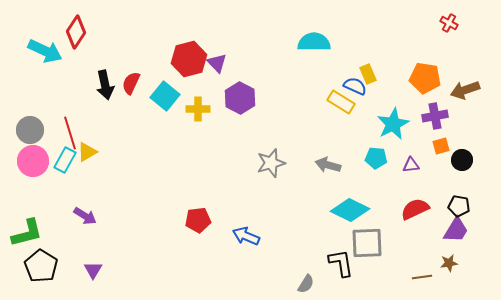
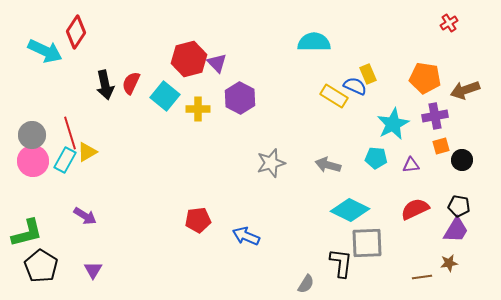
red cross at (449, 23): rotated 30 degrees clockwise
yellow rectangle at (341, 102): moved 7 px left, 6 px up
gray circle at (30, 130): moved 2 px right, 5 px down
black L-shape at (341, 263): rotated 16 degrees clockwise
